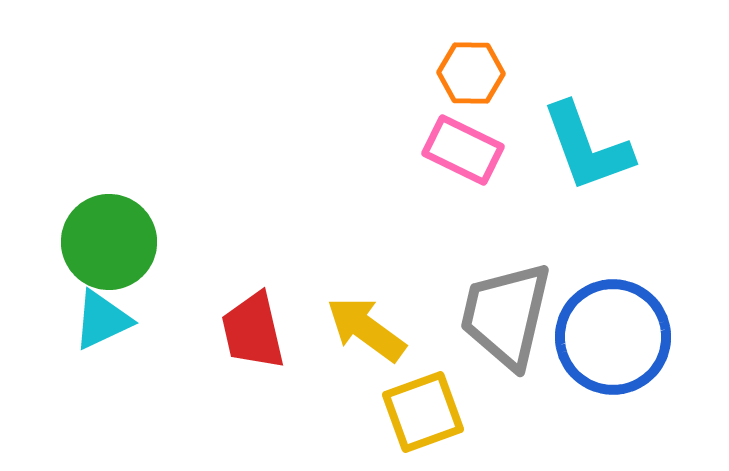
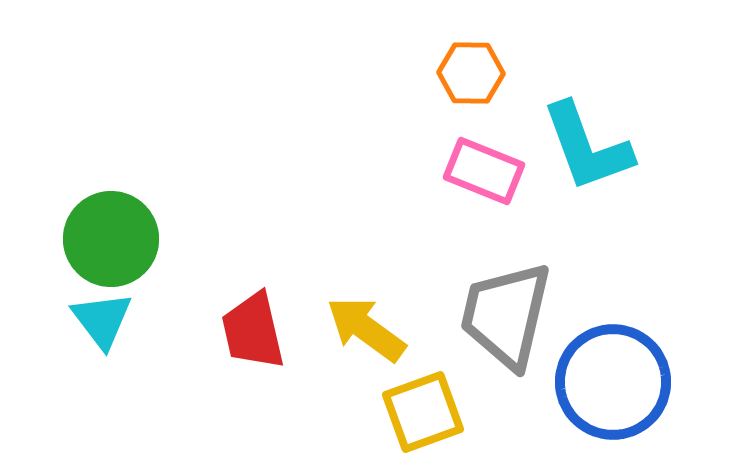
pink rectangle: moved 21 px right, 21 px down; rotated 4 degrees counterclockwise
green circle: moved 2 px right, 3 px up
cyan triangle: rotated 42 degrees counterclockwise
blue circle: moved 45 px down
